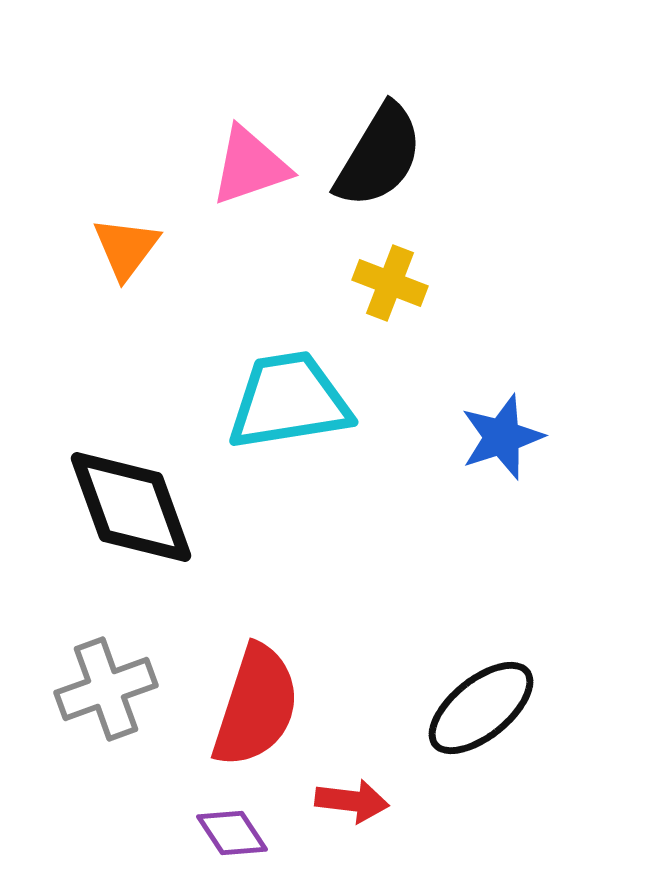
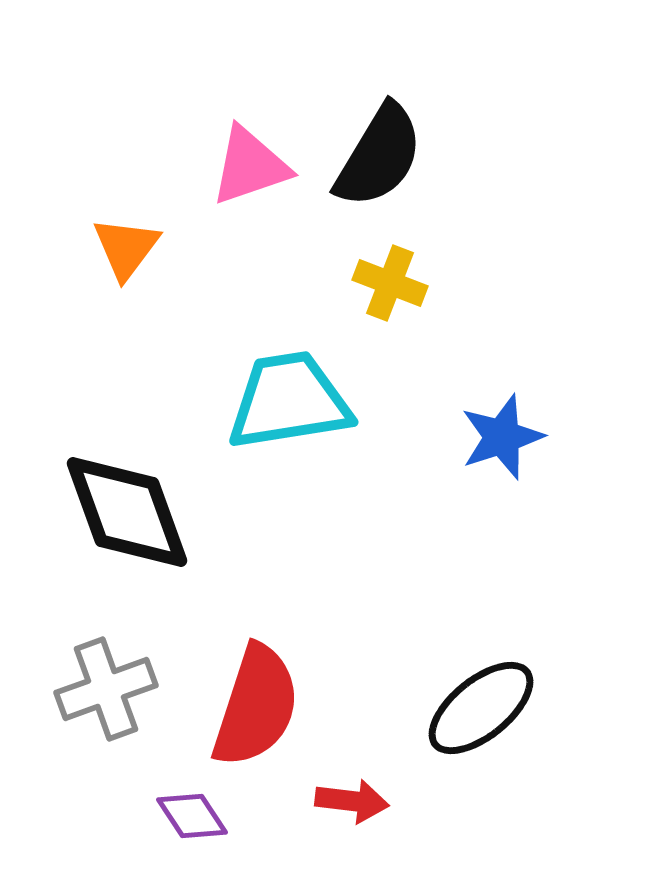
black diamond: moved 4 px left, 5 px down
purple diamond: moved 40 px left, 17 px up
